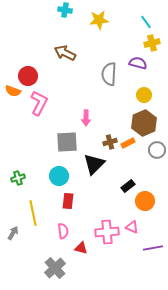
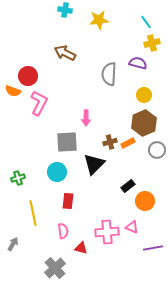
cyan circle: moved 2 px left, 4 px up
gray arrow: moved 11 px down
